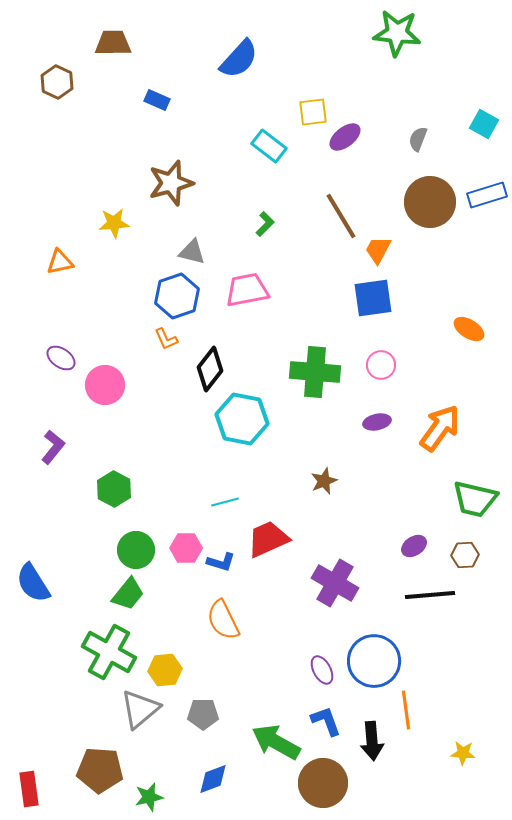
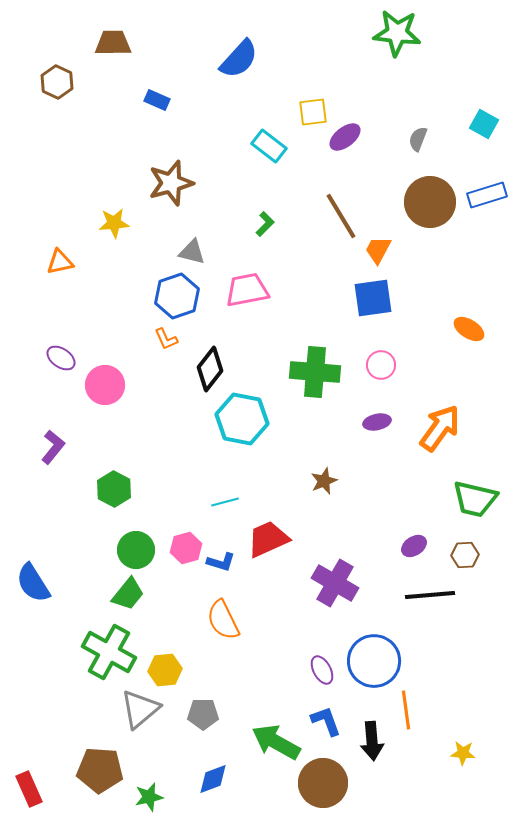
pink hexagon at (186, 548): rotated 16 degrees counterclockwise
red rectangle at (29, 789): rotated 16 degrees counterclockwise
